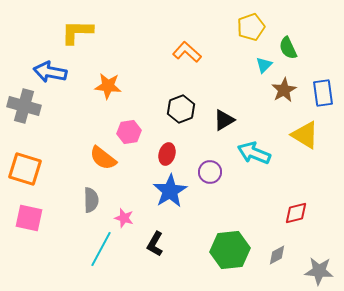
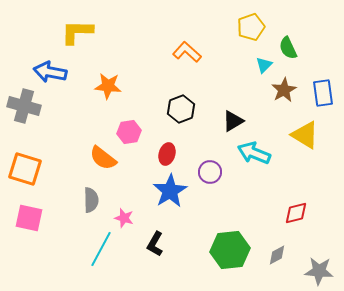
black triangle: moved 9 px right, 1 px down
